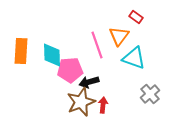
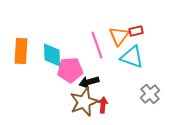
red rectangle: moved 14 px down; rotated 48 degrees counterclockwise
cyan triangle: moved 2 px left, 1 px up
brown star: moved 3 px right
